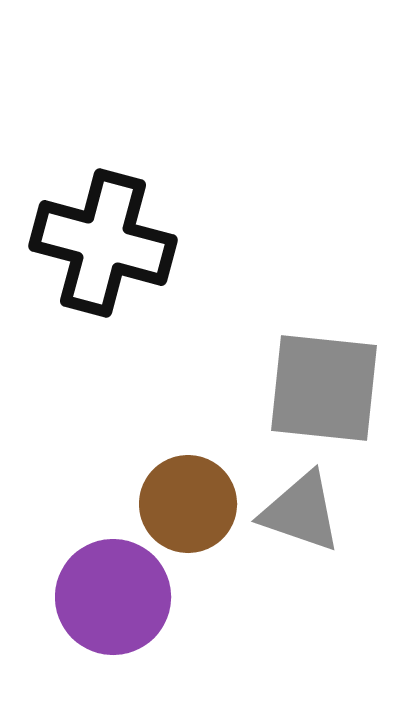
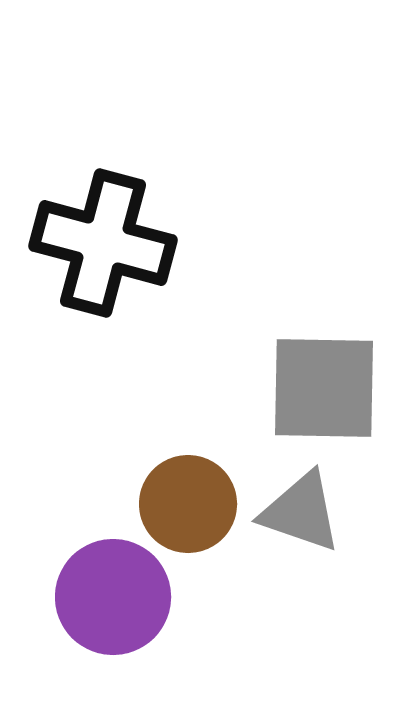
gray square: rotated 5 degrees counterclockwise
